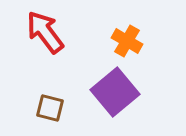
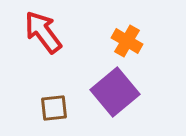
red arrow: moved 2 px left
brown square: moved 4 px right; rotated 20 degrees counterclockwise
